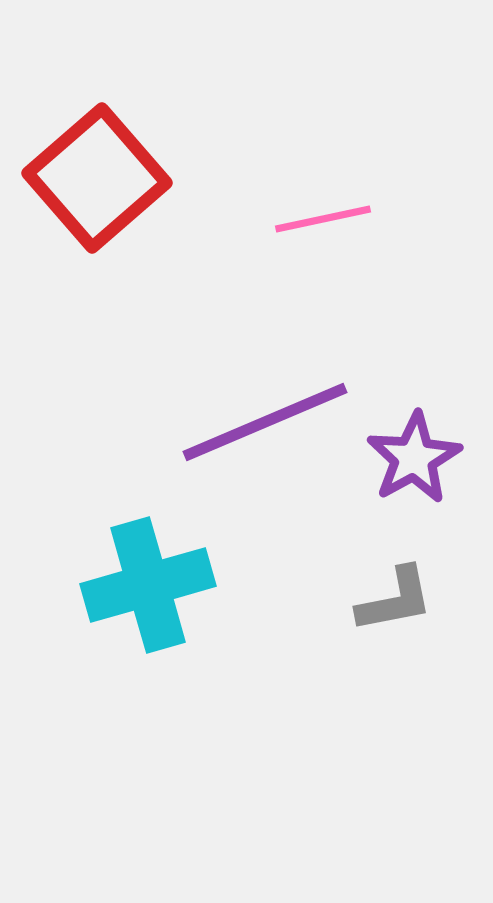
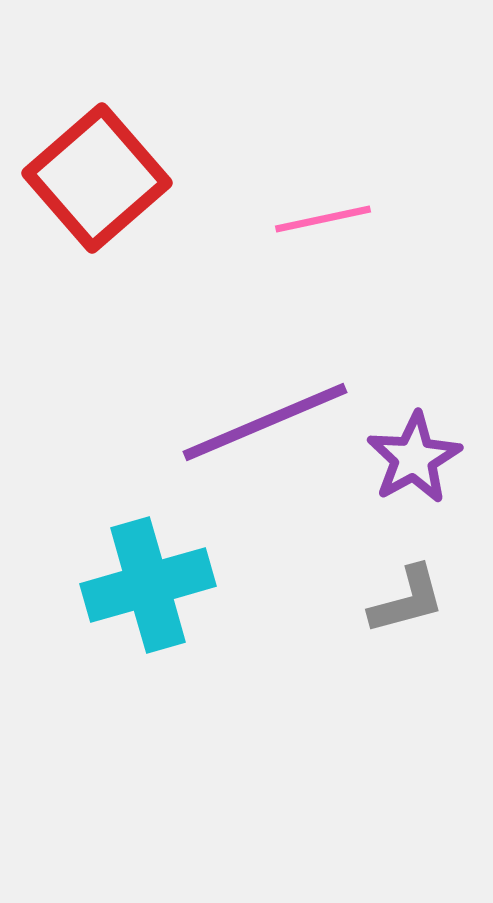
gray L-shape: moved 12 px right; rotated 4 degrees counterclockwise
